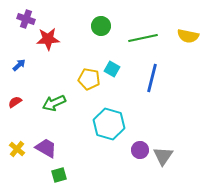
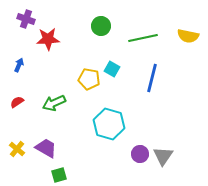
blue arrow: rotated 24 degrees counterclockwise
red semicircle: moved 2 px right
purple circle: moved 4 px down
